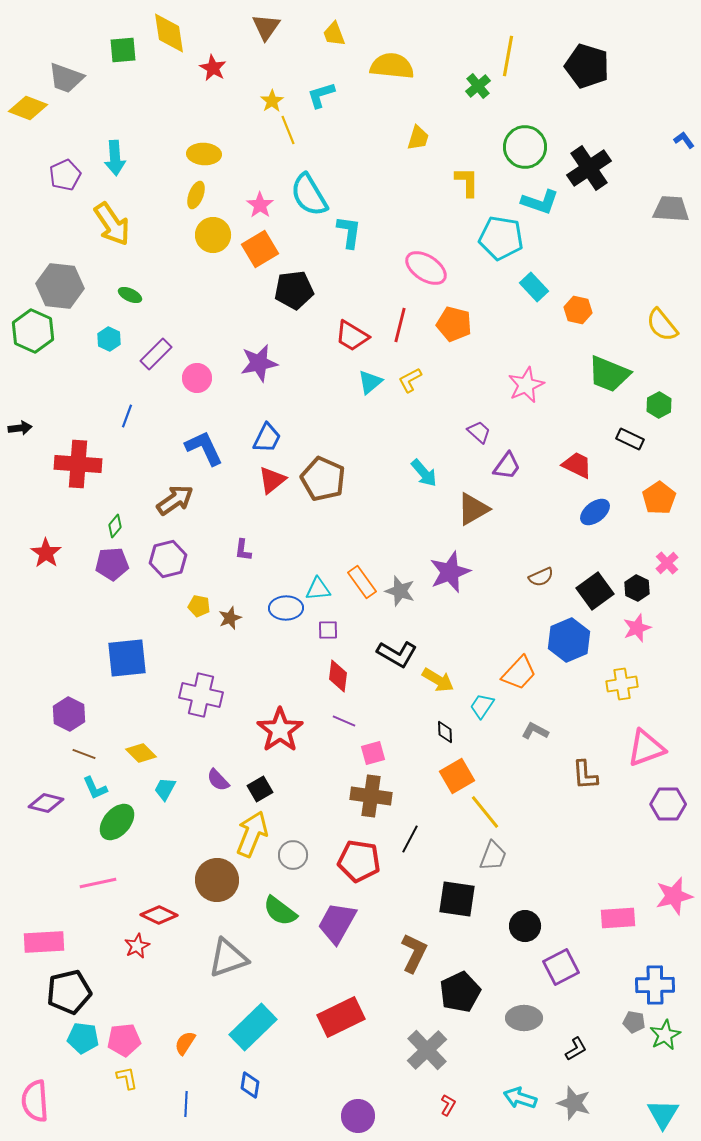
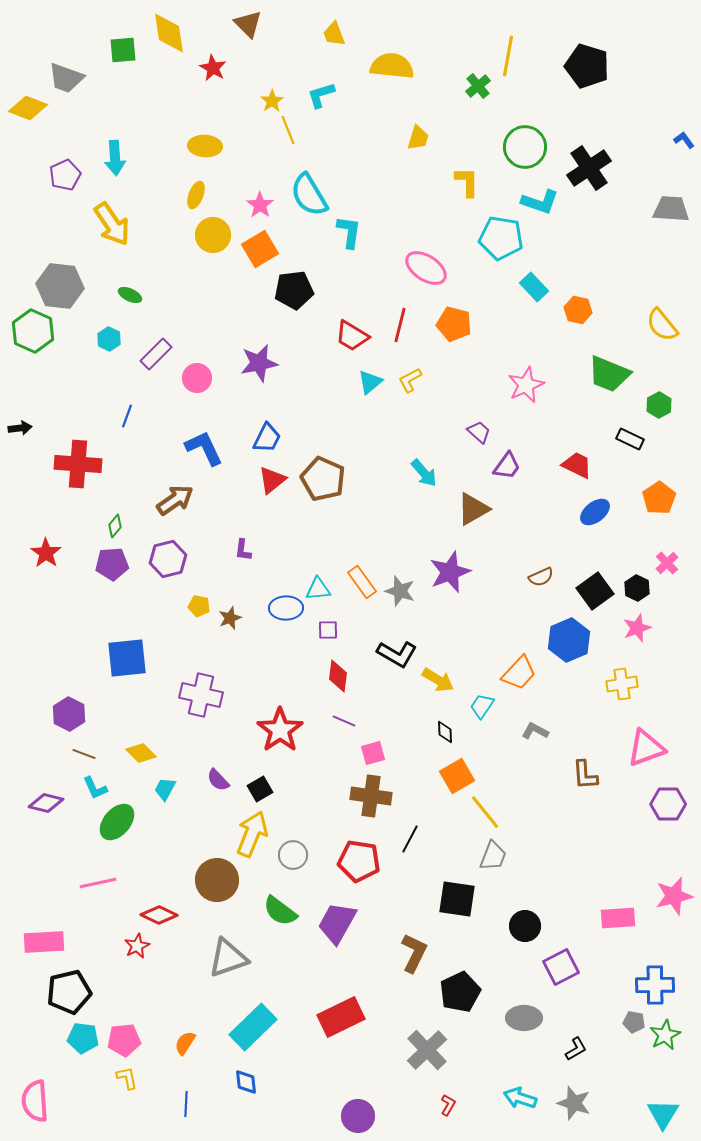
brown triangle at (266, 27): moved 18 px left, 3 px up; rotated 20 degrees counterclockwise
yellow ellipse at (204, 154): moved 1 px right, 8 px up
blue diamond at (250, 1085): moved 4 px left, 3 px up; rotated 16 degrees counterclockwise
